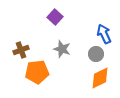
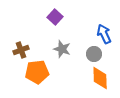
gray circle: moved 2 px left
orange diamond: rotated 65 degrees counterclockwise
